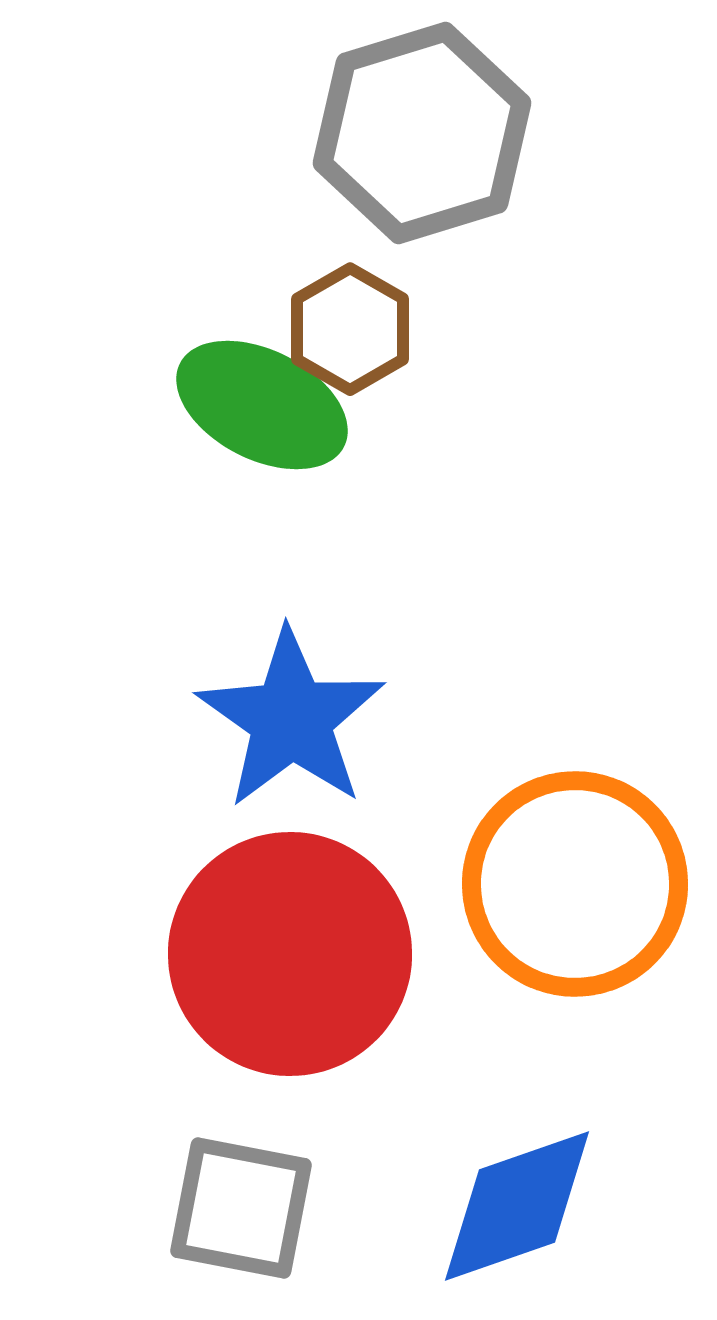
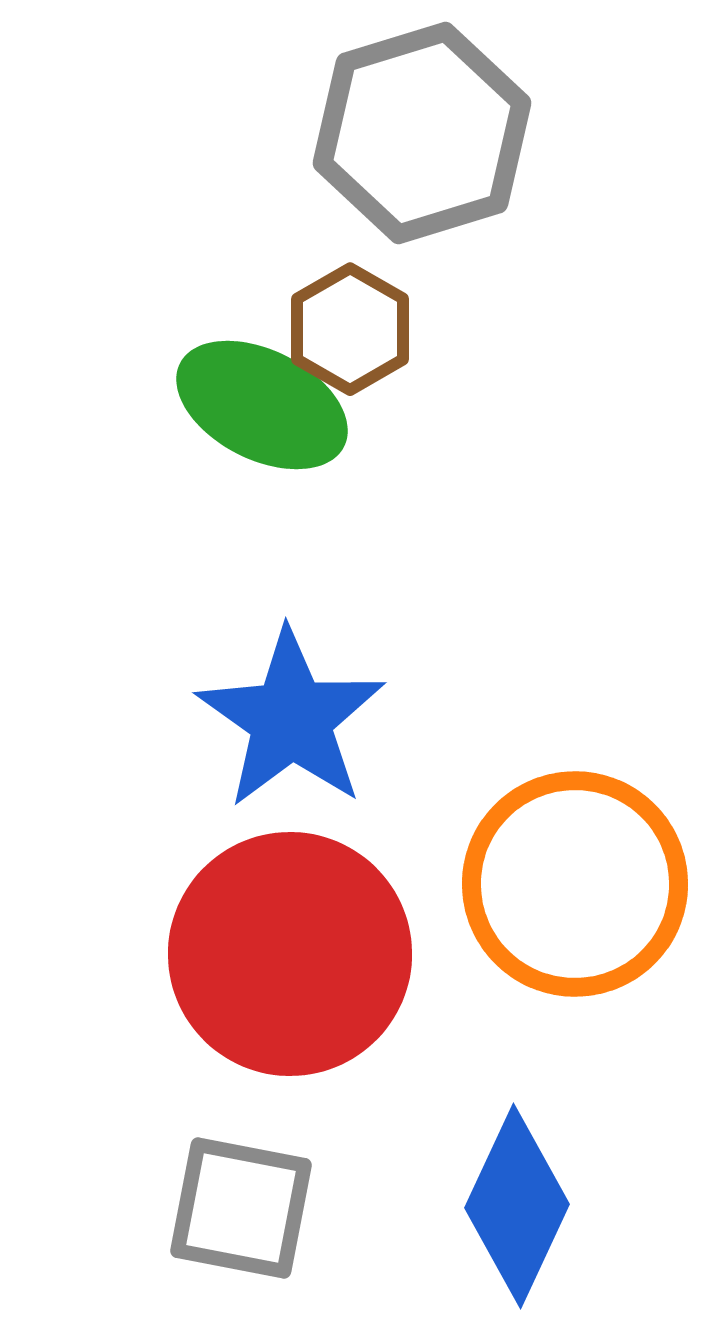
blue diamond: rotated 46 degrees counterclockwise
